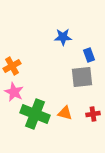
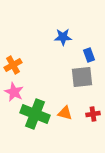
orange cross: moved 1 px right, 1 px up
